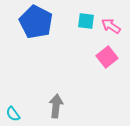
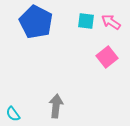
pink arrow: moved 4 px up
